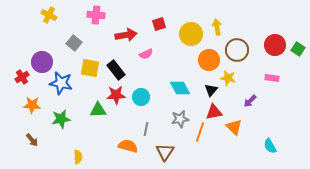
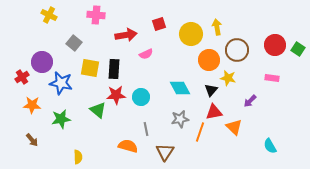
black rectangle: moved 2 px left, 1 px up; rotated 42 degrees clockwise
green triangle: rotated 42 degrees clockwise
gray line: rotated 24 degrees counterclockwise
